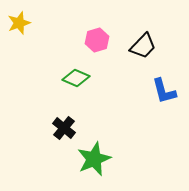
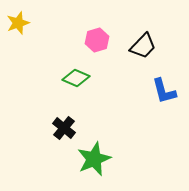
yellow star: moved 1 px left
